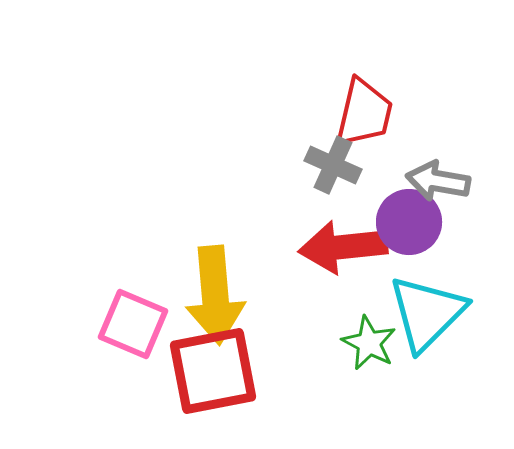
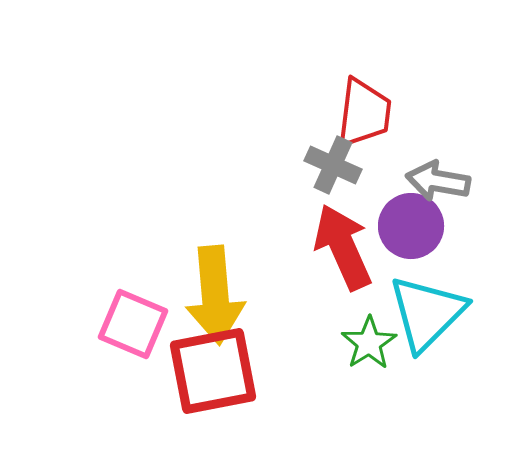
red trapezoid: rotated 6 degrees counterclockwise
purple circle: moved 2 px right, 4 px down
red arrow: rotated 72 degrees clockwise
green star: rotated 12 degrees clockwise
